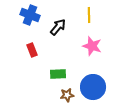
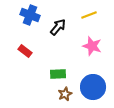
yellow line: rotated 70 degrees clockwise
red rectangle: moved 7 px left, 1 px down; rotated 32 degrees counterclockwise
brown star: moved 2 px left, 1 px up; rotated 16 degrees counterclockwise
